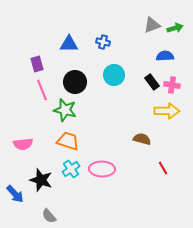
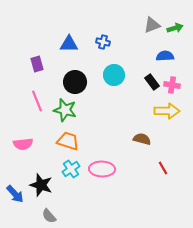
pink line: moved 5 px left, 11 px down
black star: moved 5 px down
